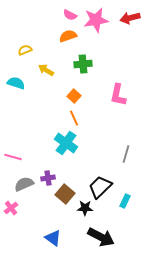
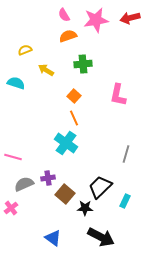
pink semicircle: moved 6 px left; rotated 32 degrees clockwise
